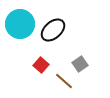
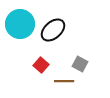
gray square: rotated 28 degrees counterclockwise
brown line: rotated 42 degrees counterclockwise
